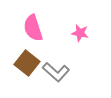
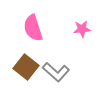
pink star: moved 2 px right, 4 px up; rotated 18 degrees counterclockwise
brown square: moved 1 px left, 4 px down
